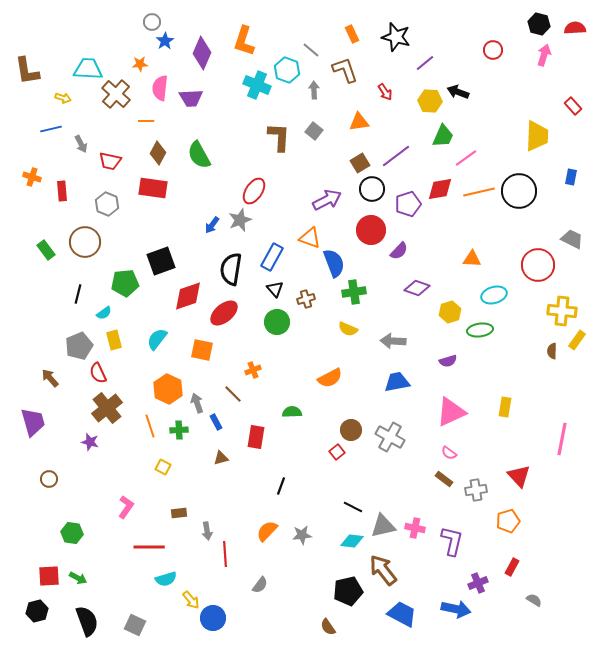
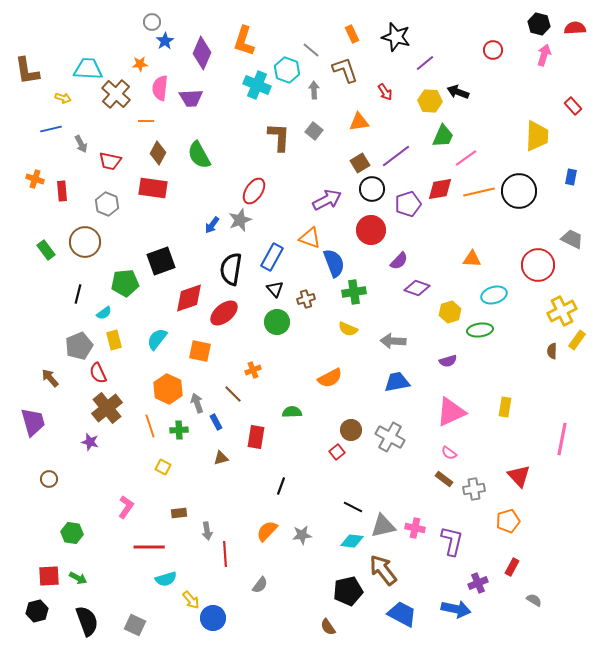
orange cross at (32, 177): moved 3 px right, 2 px down
purple semicircle at (399, 251): moved 10 px down
red diamond at (188, 296): moved 1 px right, 2 px down
yellow cross at (562, 311): rotated 32 degrees counterclockwise
orange square at (202, 350): moved 2 px left, 1 px down
gray cross at (476, 490): moved 2 px left, 1 px up
